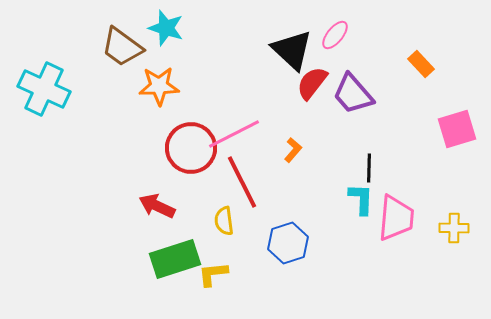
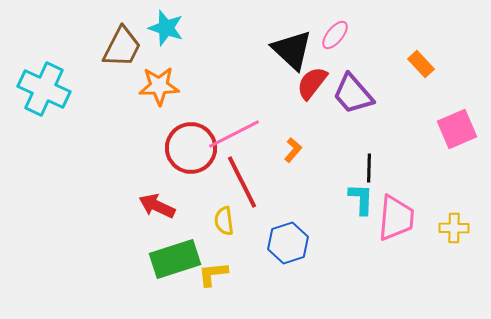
brown trapezoid: rotated 99 degrees counterclockwise
pink square: rotated 6 degrees counterclockwise
